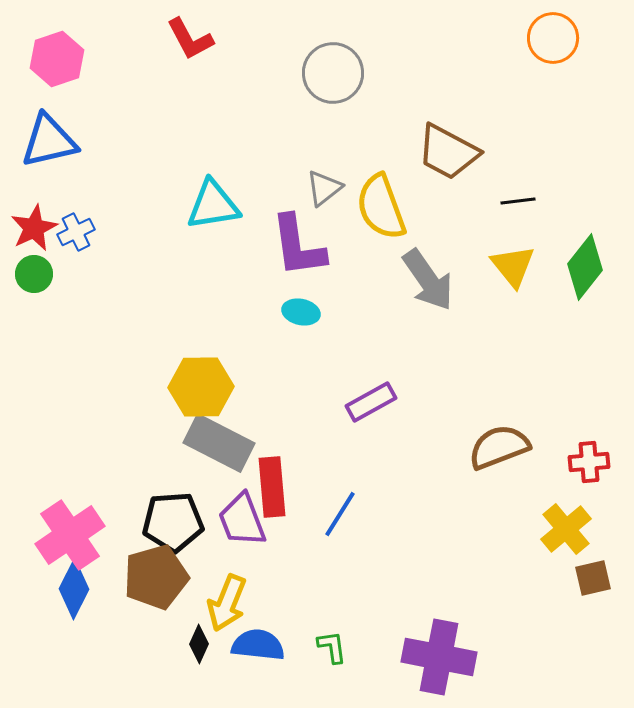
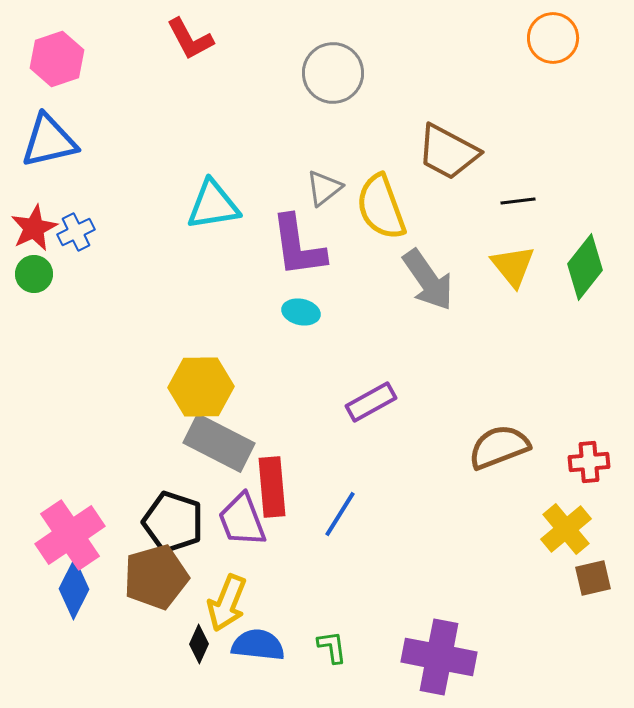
black pentagon: rotated 22 degrees clockwise
